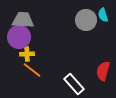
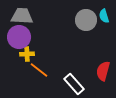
cyan semicircle: moved 1 px right, 1 px down
gray trapezoid: moved 1 px left, 4 px up
orange line: moved 7 px right
